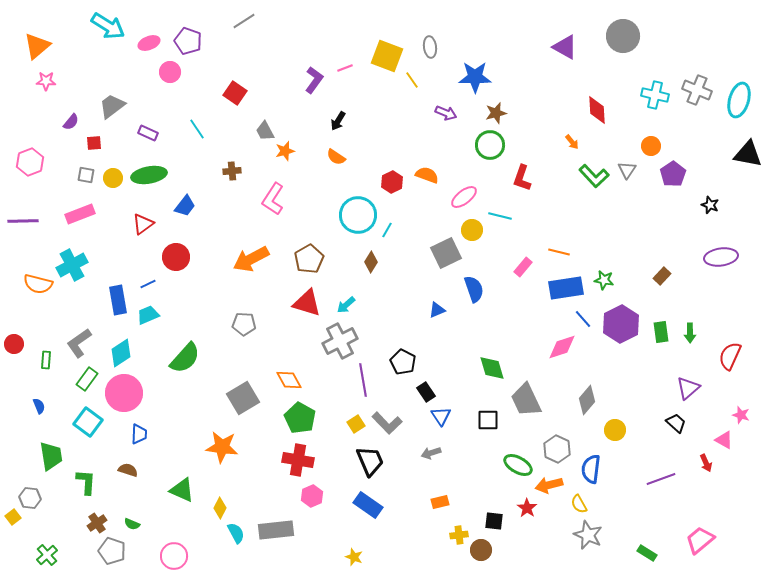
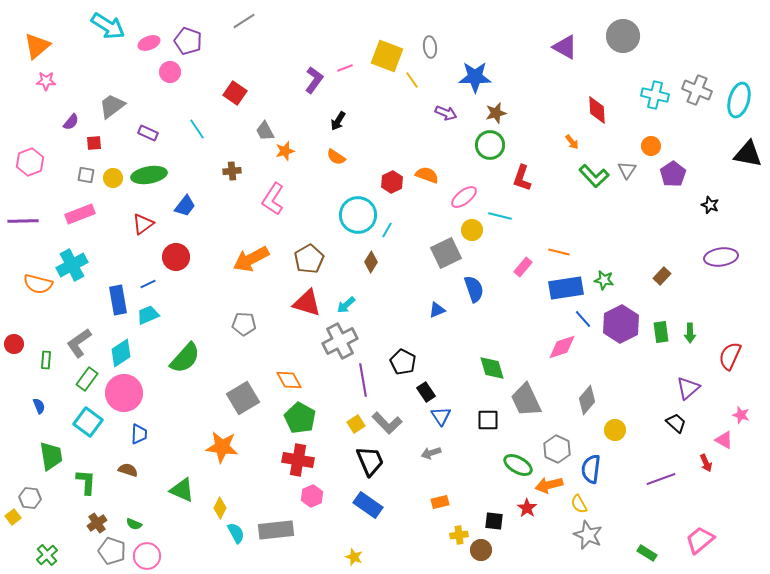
green semicircle at (132, 524): moved 2 px right
pink circle at (174, 556): moved 27 px left
